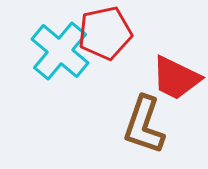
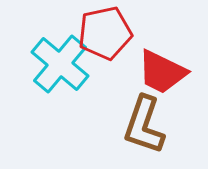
cyan cross: moved 13 px down
red trapezoid: moved 14 px left, 6 px up
